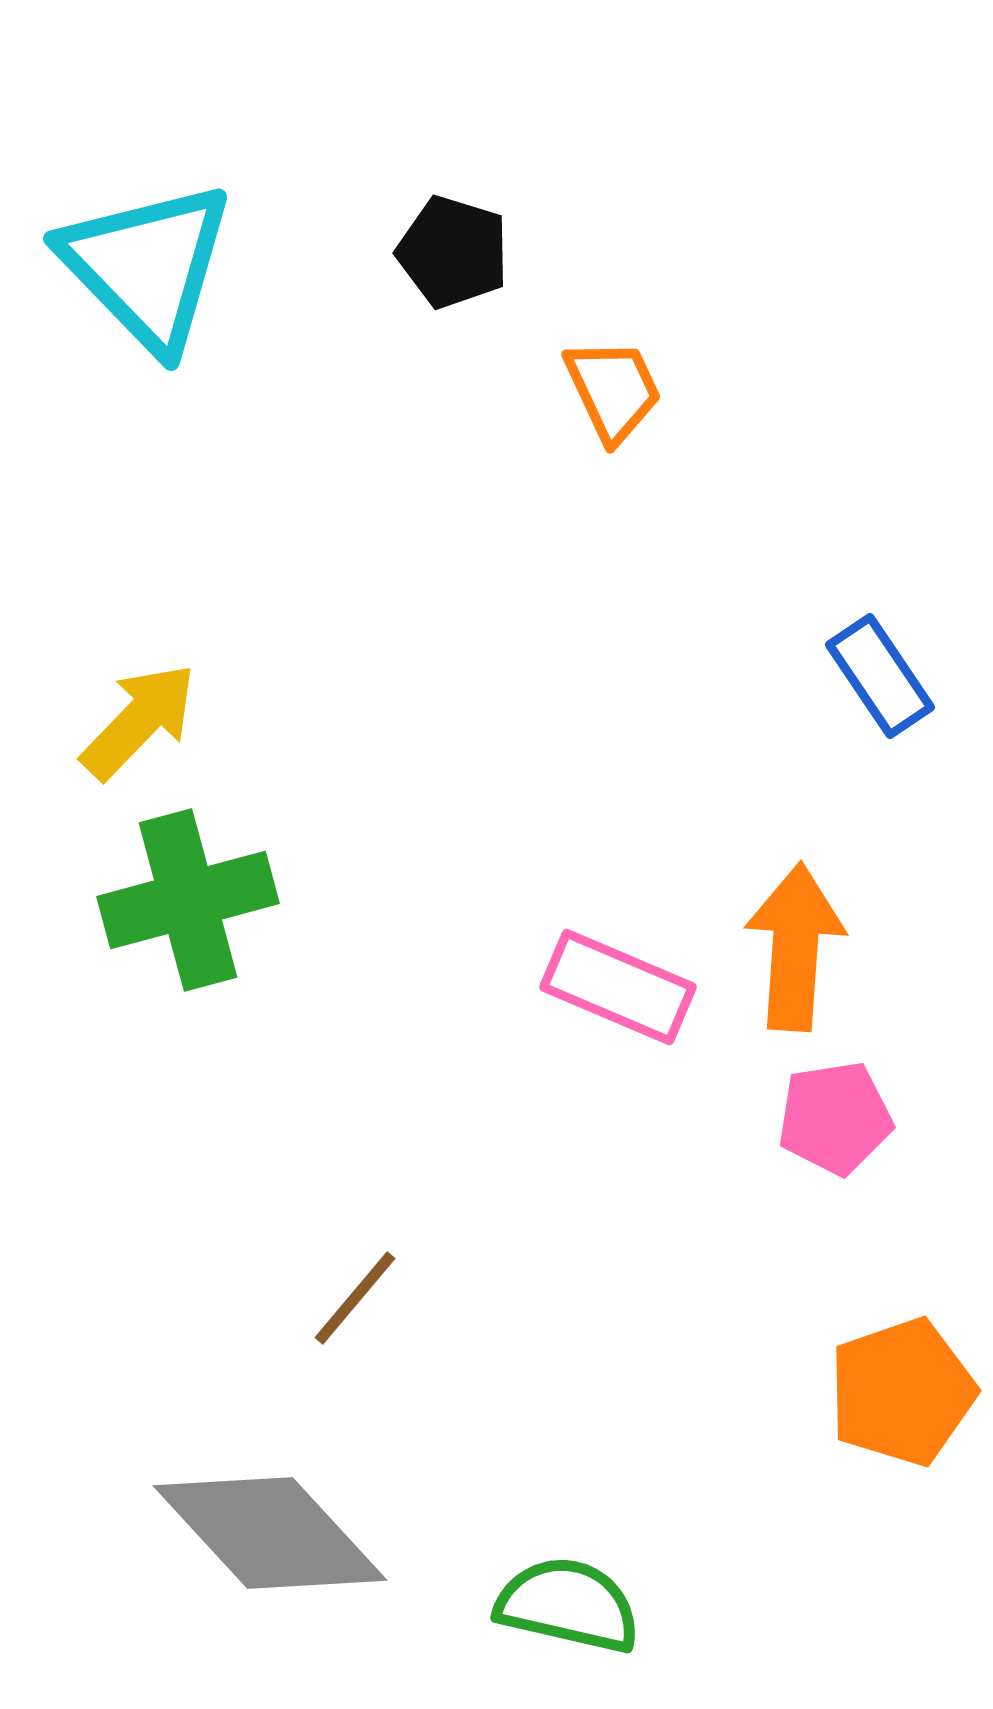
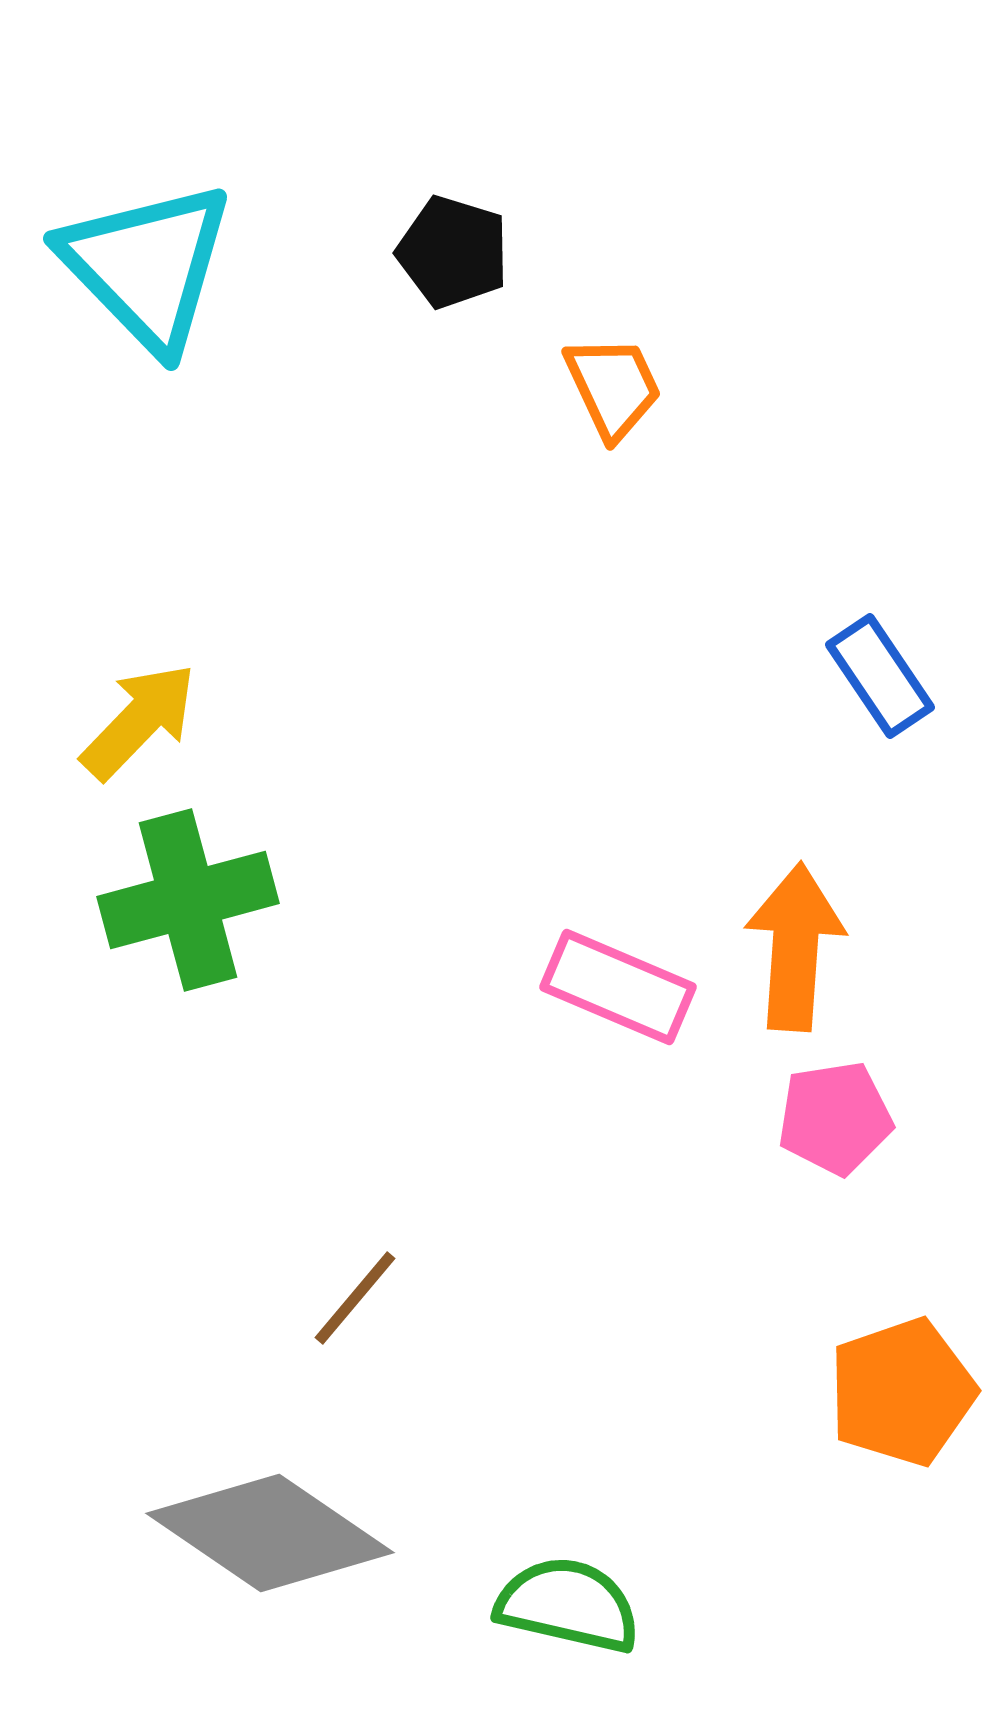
orange trapezoid: moved 3 px up
gray diamond: rotated 13 degrees counterclockwise
